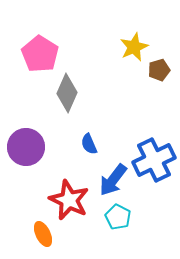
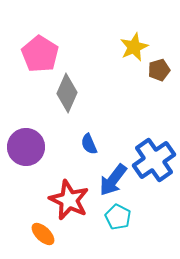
blue cross: rotated 9 degrees counterclockwise
orange ellipse: rotated 20 degrees counterclockwise
